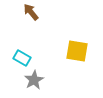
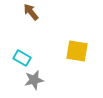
gray star: rotated 18 degrees clockwise
